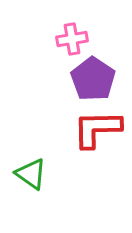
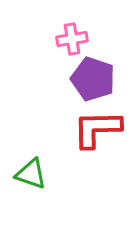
purple pentagon: rotated 15 degrees counterclockwise
green triangle: rotated 16 degrees counterclockwise
